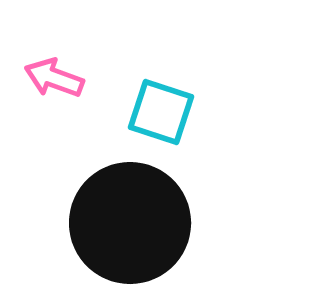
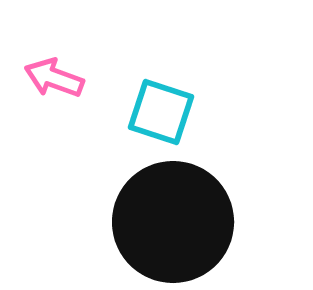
black circle: moved 43 px right, 1 px up
